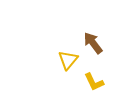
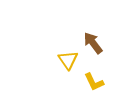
yellow triangle: rotated 15 degrees counterclockwise
